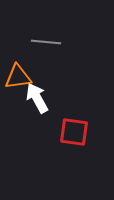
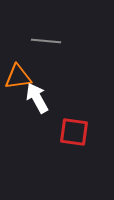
gray line: moved 1 px up
